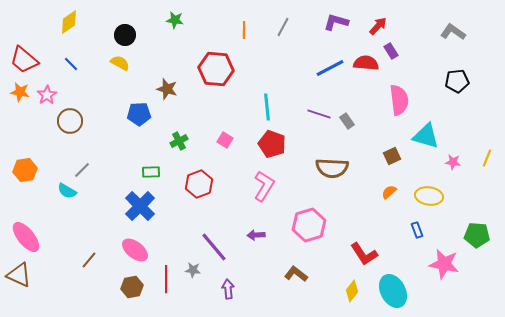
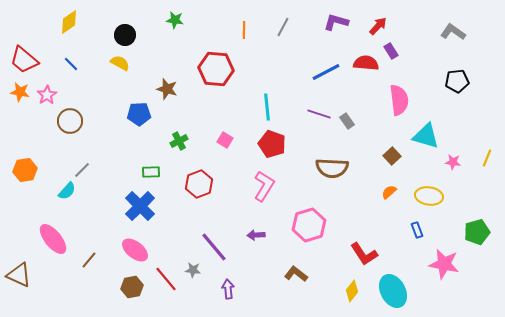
blue line at (330, 68): moved 4 px left, 4 px down
brown square at (392, 156): rotated 18 degrees counterclockwise
cyan semicircle at (67, 191): rotated 78 degrees counterclockwise
green pentagon at (477, 235): moved 3 px up; rotated 20 degrees counterclockwise
pink ellipse at (26, 237): moved 27 px right, 2 px down
red line at (166, 279): rotated 40 degrees counterclockwise
